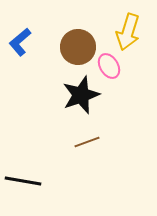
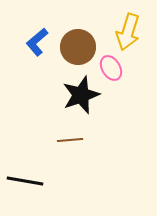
blue L-shape: moved 17 px right
pink ellipse: moved 2 px right, 2 px down
brown line: moved 17 px left, 2 px up; rotated 15 degrees clockwise
black line: moved 2 px right
